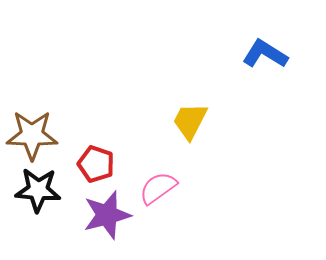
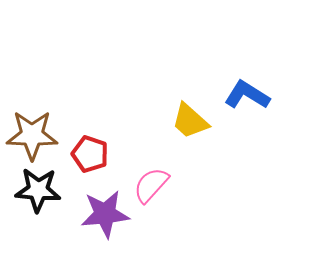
blue L-shape: moved 18 px left, 41 px down
yellow trapezoid: rotated 75 degrees counterclockwise
red pentagon: moved 6 px left, 10 px up
pink semicircle: moved 7 px left, 3 px up; rotated 12 degrees counterclockwise
purple star: moved 2 px left, 1 px up; rotated 9 degrees clockwise
